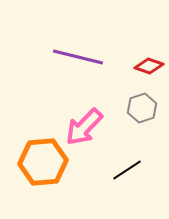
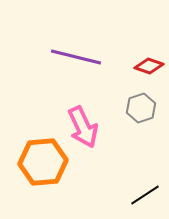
purple line: moved 2 px left
gray hexagon: moved 1 px left
pink arrow: moved 1 px left; rotated 69 degrees counterclockwise
black line: moved 18 px right, 25 px down
